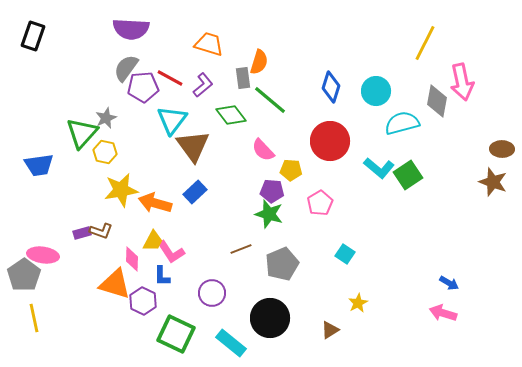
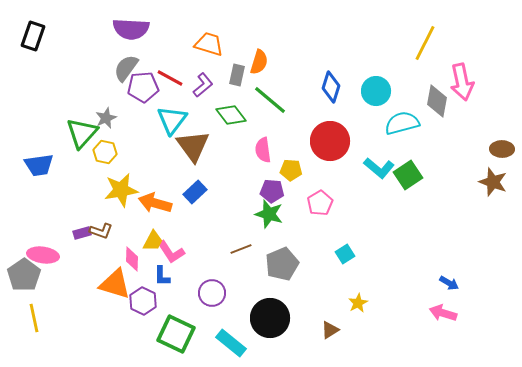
gray rectangle at (243, 78): moved 6 px left, 3 px up; rotated 20 degrees clockwise
pink semicircle at (263, 150): rotated 35 degrees clockwise
cyan square at (345, 254): rotated 24 degrees clockwise
